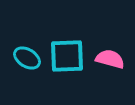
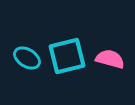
cyan square: rotated 12 degrees counterclockwise
